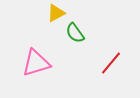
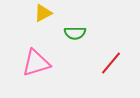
yellow triangle: moved 13 px left
green semicircle: rotated 55 degrees counterclockwise
